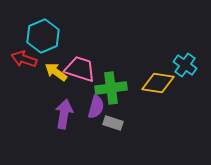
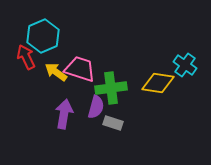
red arrow: moved 2 px right, 2 px up; rotated 45 degrees clockwise
